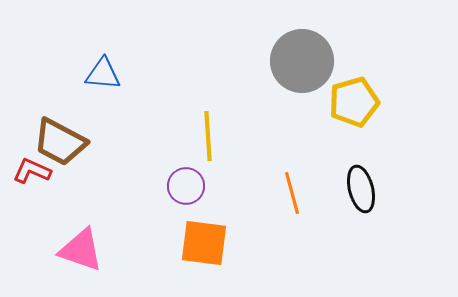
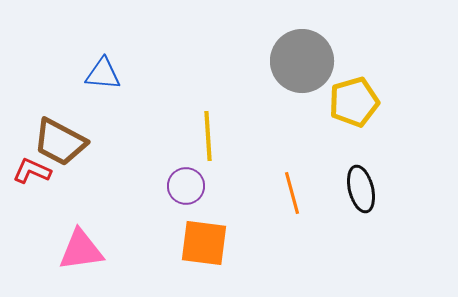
pink triangle: rotated 27 degrees counterclockwise
